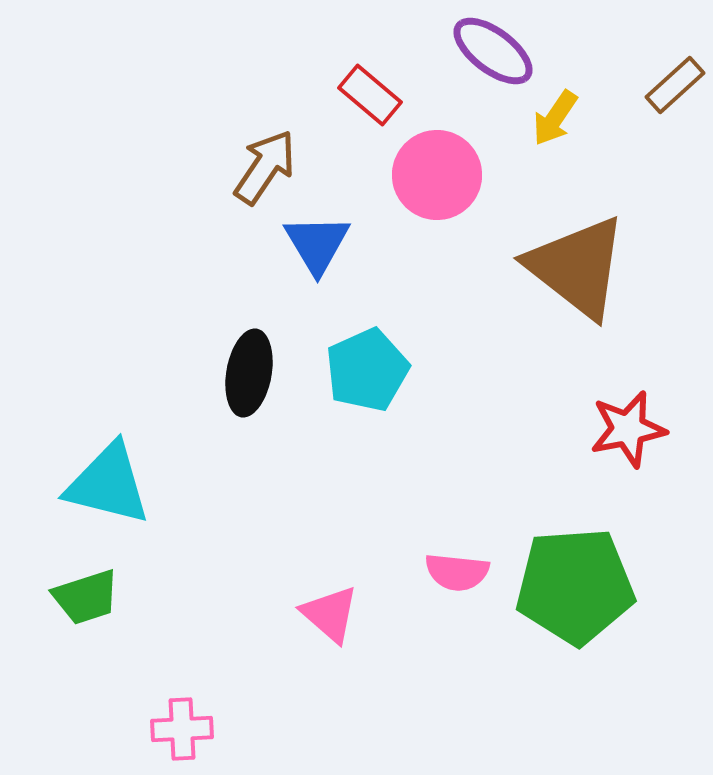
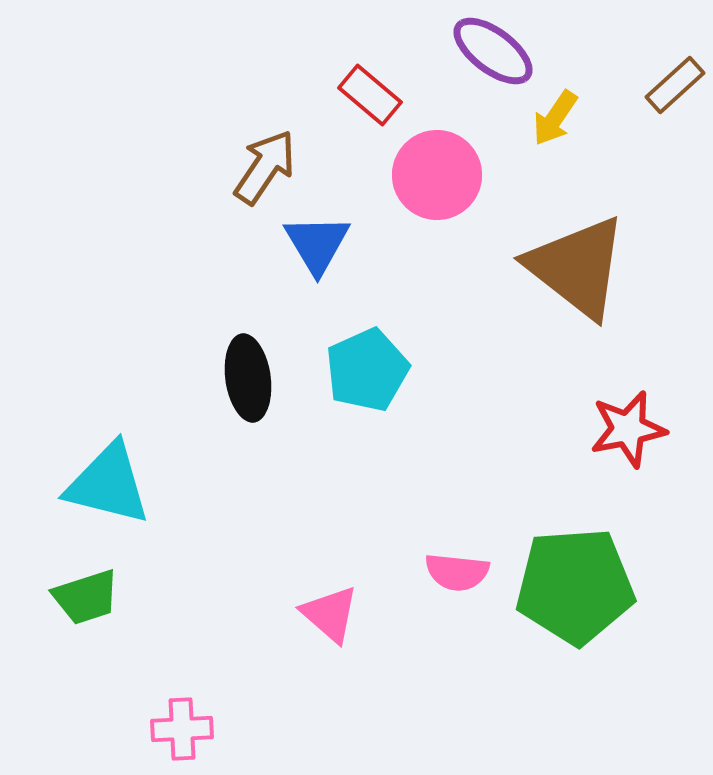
black ellipse: moved 1 px left, 5 px down; rotated 18 degrees counterclockwise
